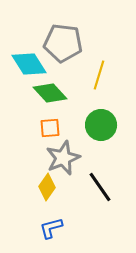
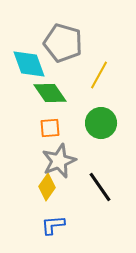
gray pentagon: rotated 9 degrees clockwise
cyan diamond: rotated 12 degrees clockwise
yellow line: rotated 12 degrees clockwise
green diamond: rotated 8 degrees clockwise
green circle: moved 2 px up
gray star: moved 4 px left, 3 px down
blue L-shape: moved 2 px right, 3 px up; rotated 10 degrees clockwise
